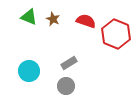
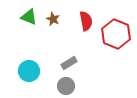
red semicircle: rotated 60 degrees clockwise
